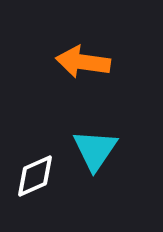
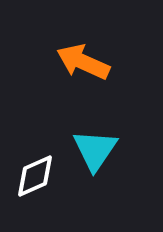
orange arrow: rotated 16 degrees clockwise
